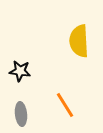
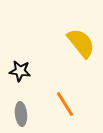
yellow semicircle: moved 2 px right, 2 px down; rotated 144 degrees clockwise
orange line: moved 1 px up
